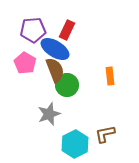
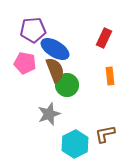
red rectangle: moved 37 px right, 8 px down
pink pentagon: rotated 20 degrees counterclockwise
